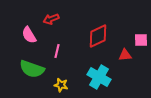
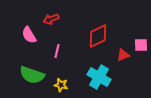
pink square: moved 5 px down
red triangle: moved 2 px left; rotated 16 degrees counterclockwise
green semicircle: moved 6 px down
